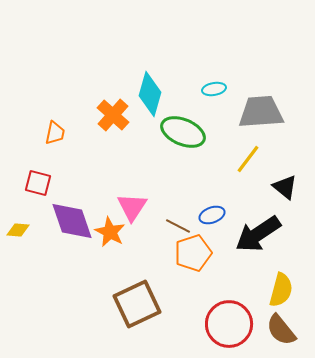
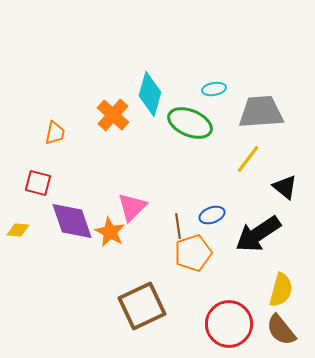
green ellipse: moved 7 px right, 9 px up
pink triangle: rotated 12 degrees clockwise
brown line: rotated 55 degrees clockwise
brown square: moved 5 px right, 2 px down
